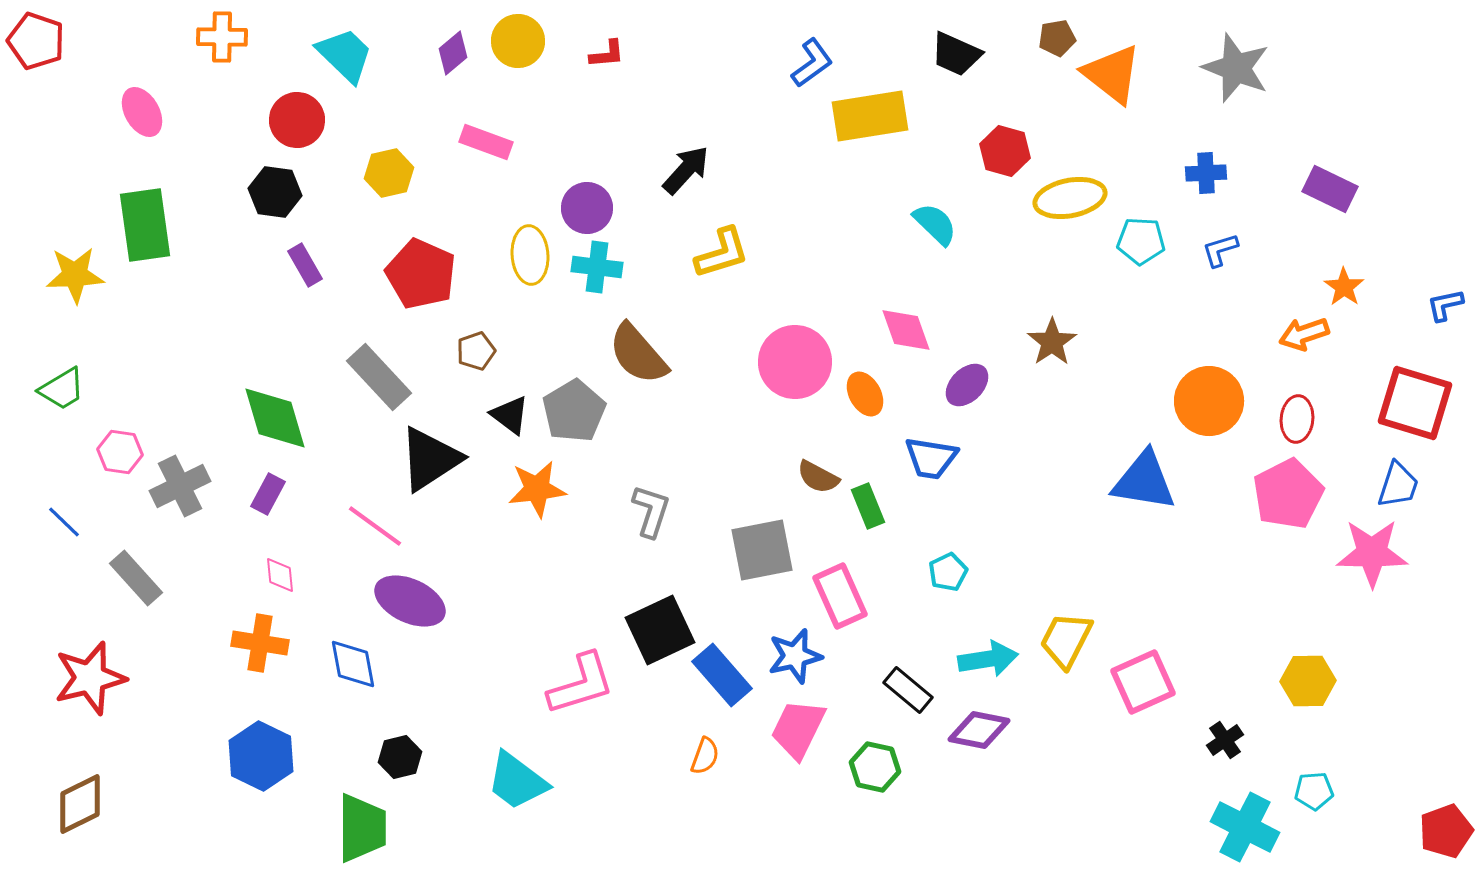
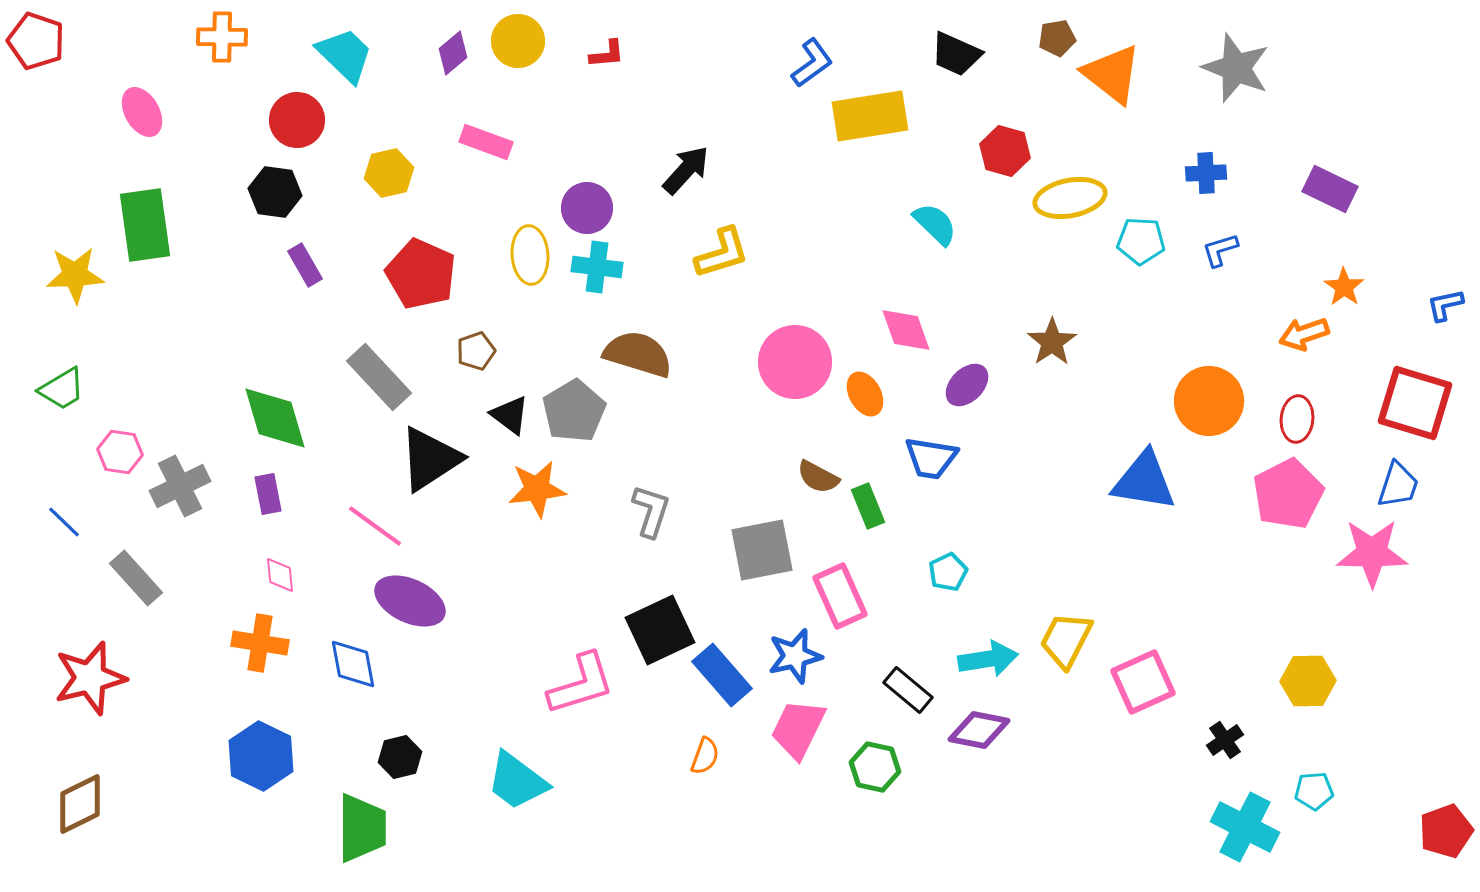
brown semicircle at (638, 354): rotated 148 degrees clockwise
purple rectangle at (268, 494): rotated 39 degrees counterclockwise
